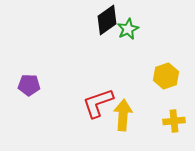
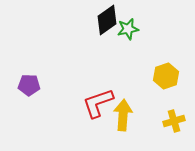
green star: rotated 15 degrees clockwise
yellow cross: rotated 10 degrees counterclockwise
